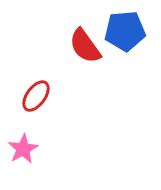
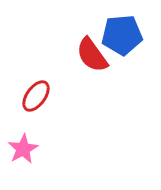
blue pentagon: moved 3 px left, 4 px down
red semicircle: moved 7 px right, 9 px down
